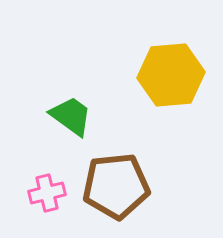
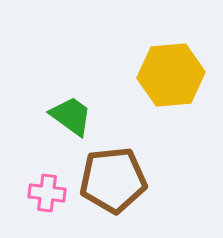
brown pentagon: moved 3 px left, 6 px up
pink cross: rotated 21 degrees clockwise
